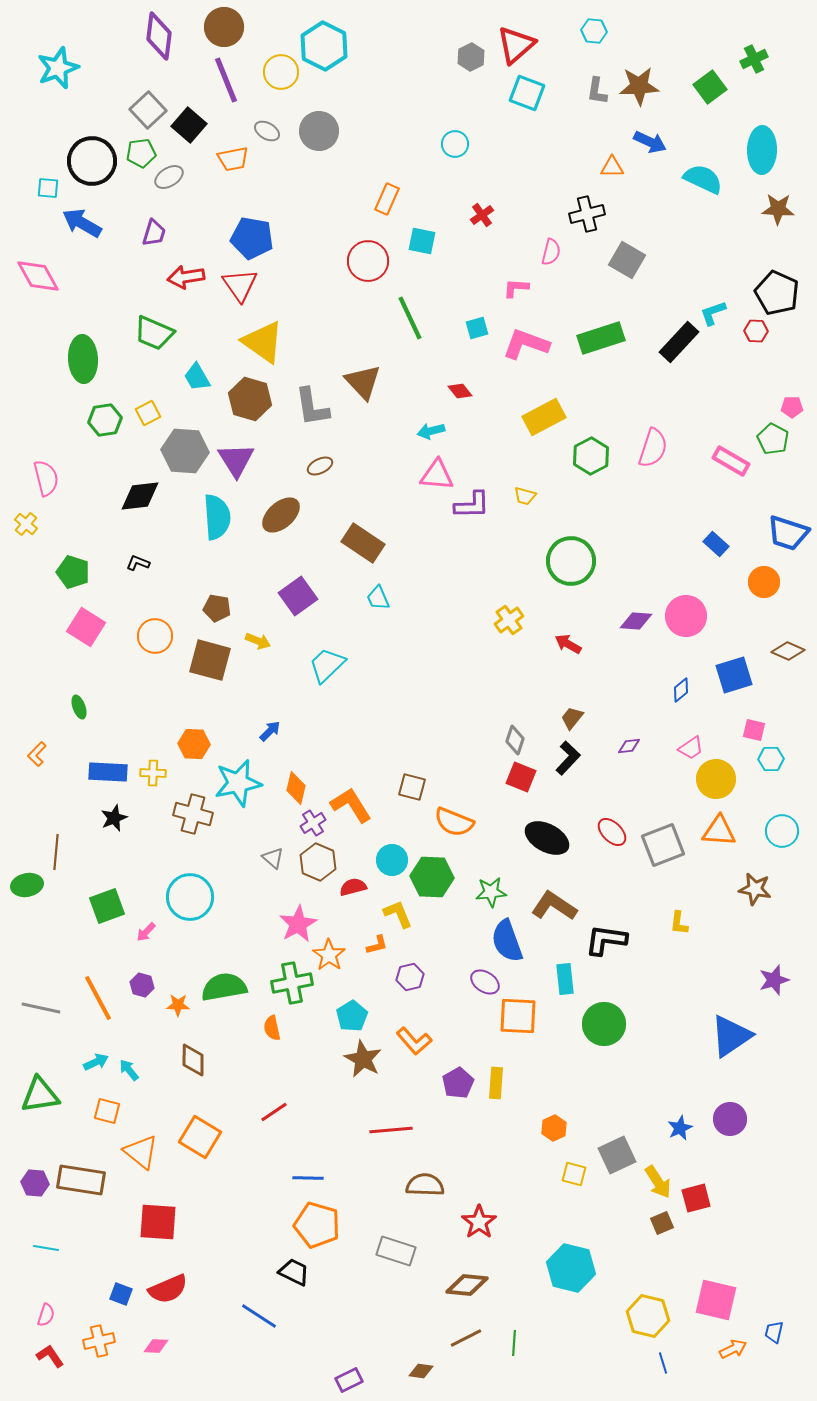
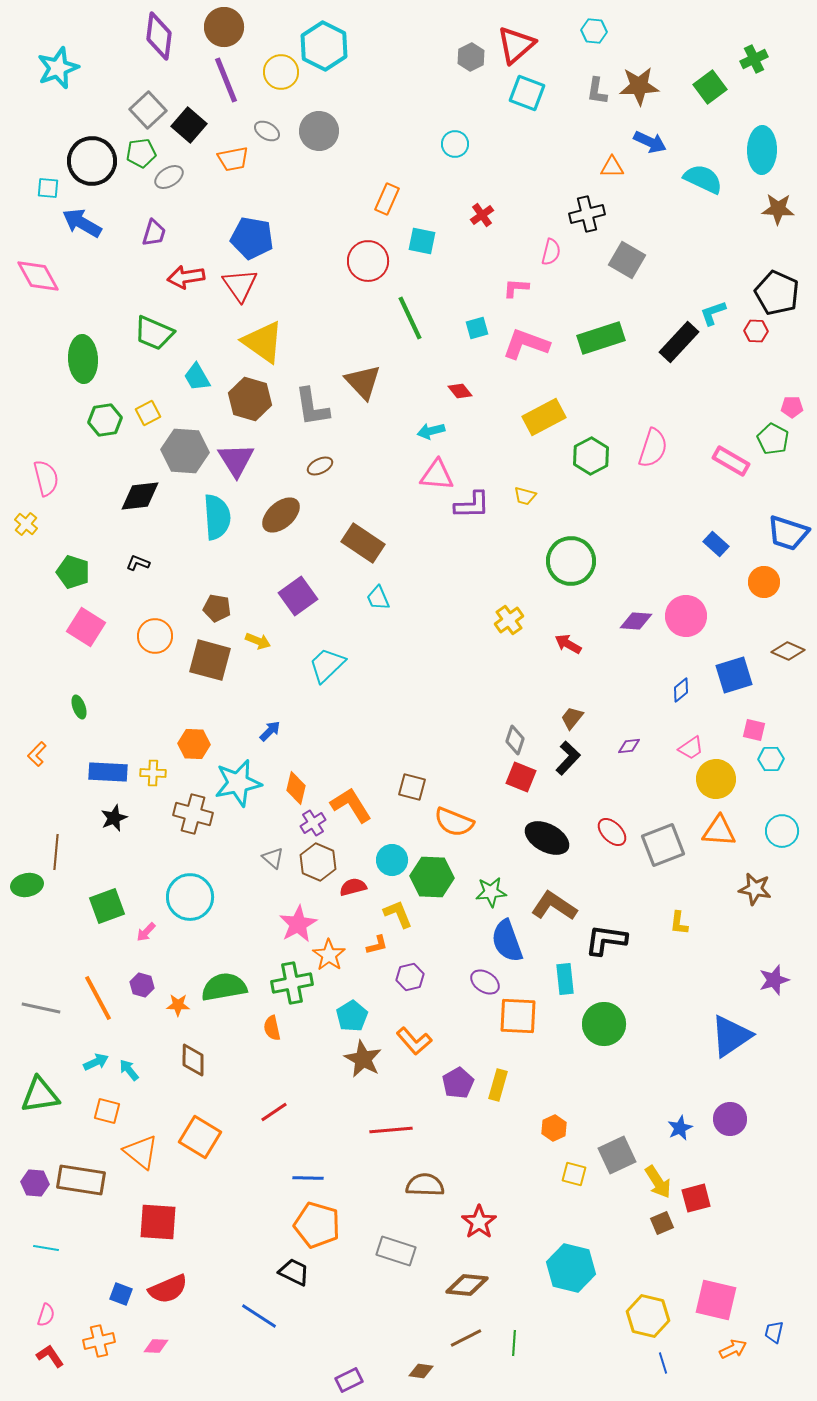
yellow rectangle at (496, 1083): moved 2 px right, 2 px down; rotated 12 degrees clockwise
